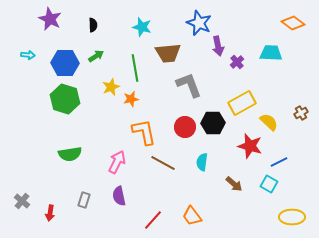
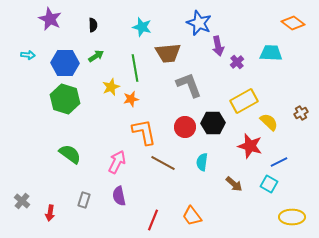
yellow rectangle: moved 2 px right, 2 px up
green semicircle: rotated 135 degrees counterclockwise
red line: rotated 20 degrees counterclockwise
